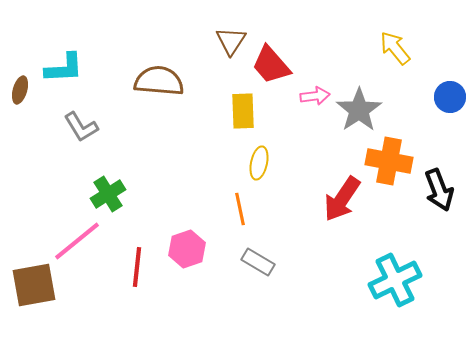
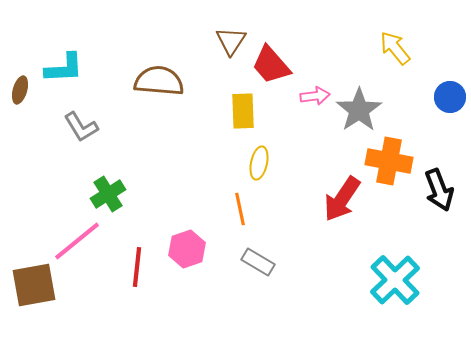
cyan cross: rotated 18 degrees counterclockwise
